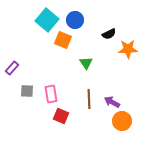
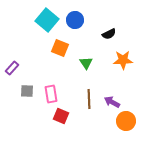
orange square: moved 3 px left, 8 px down
orange star: moved 5 px left, 11 px down
orange circle: moved 4 px right
